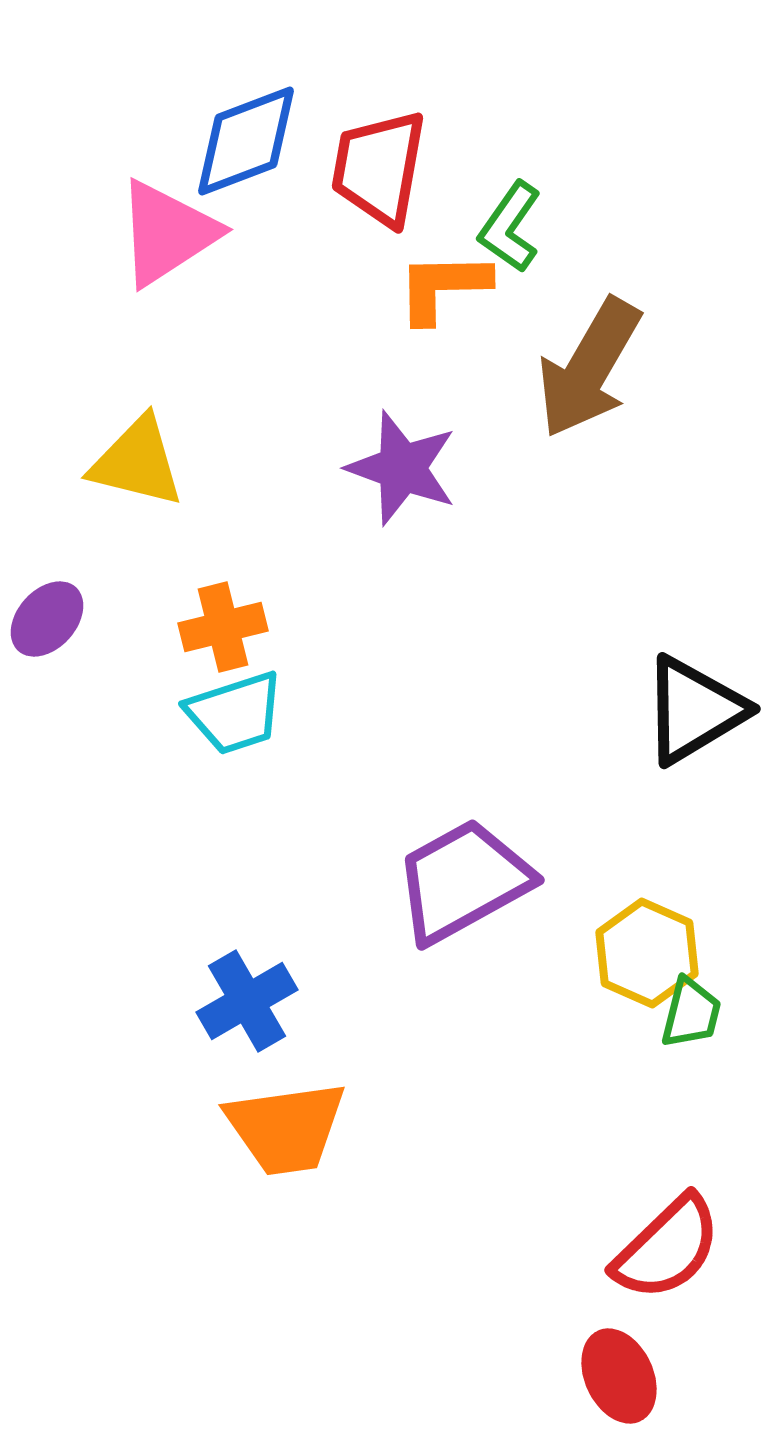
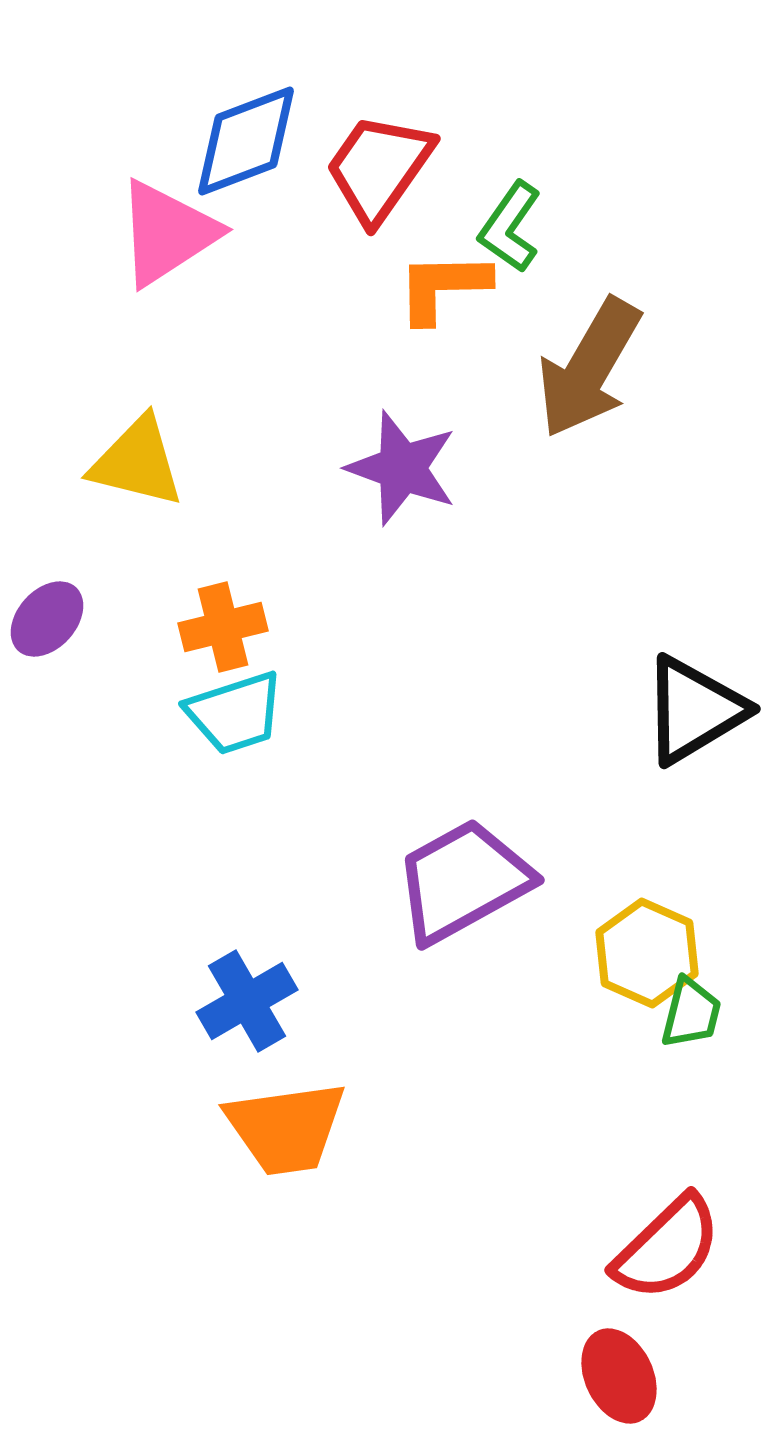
red trapezoid: rotated 25 degrees clockwise
